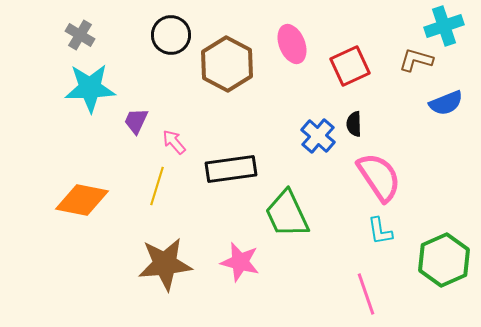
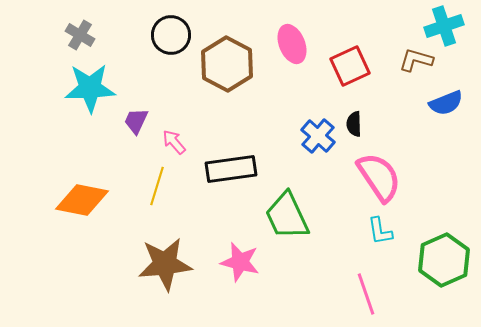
green trapezoid: moved 2 px down
